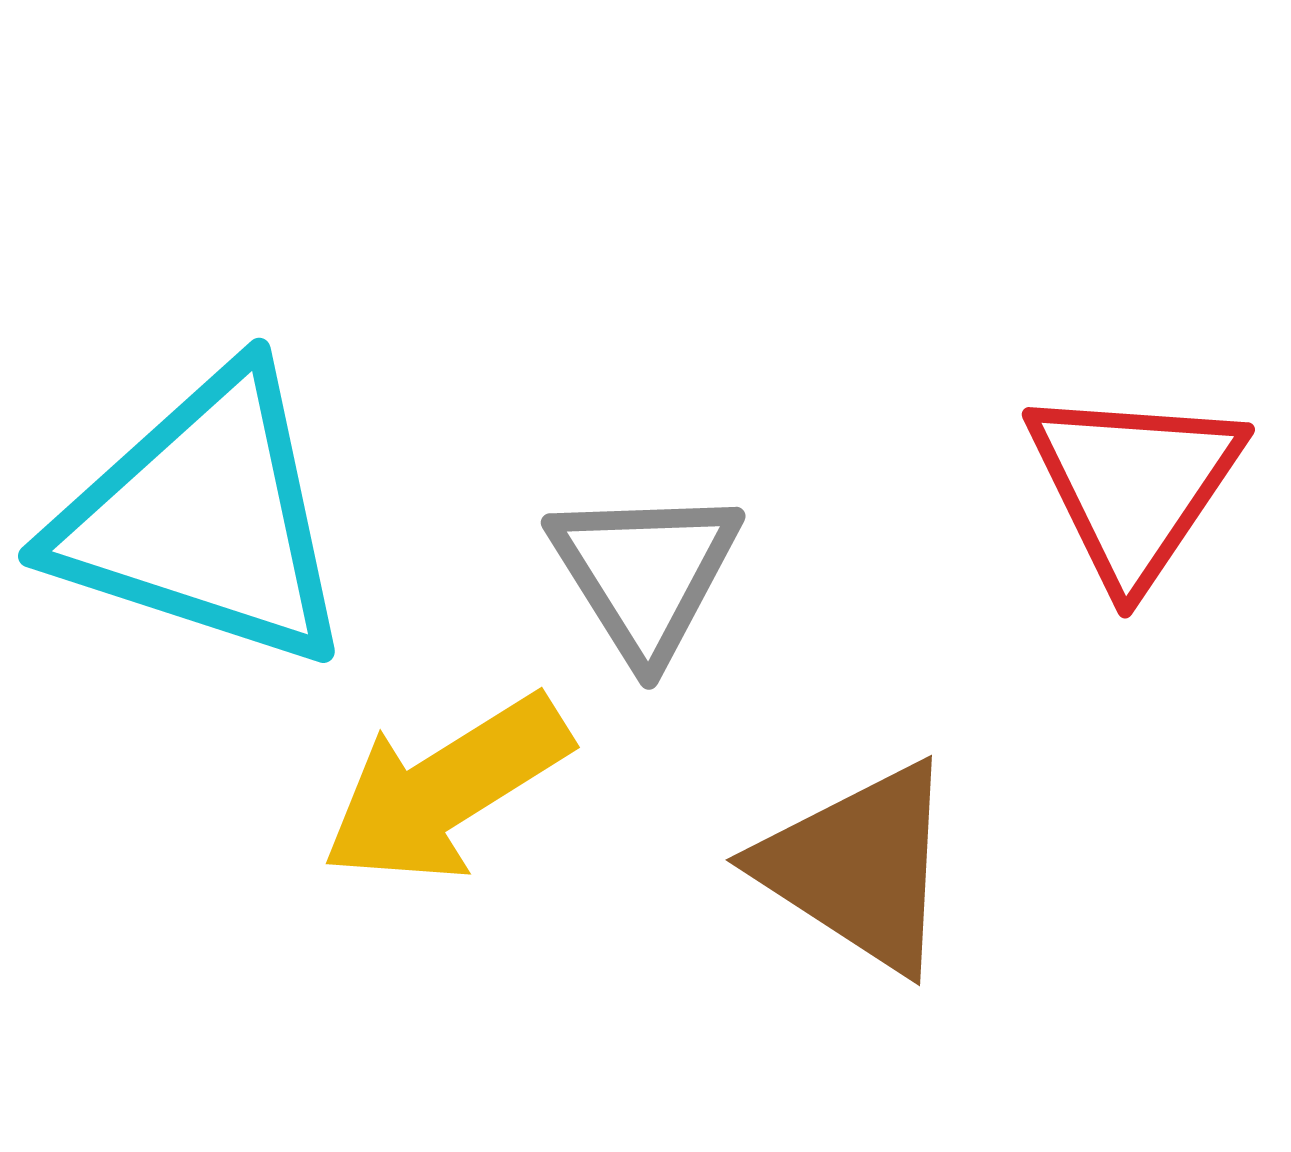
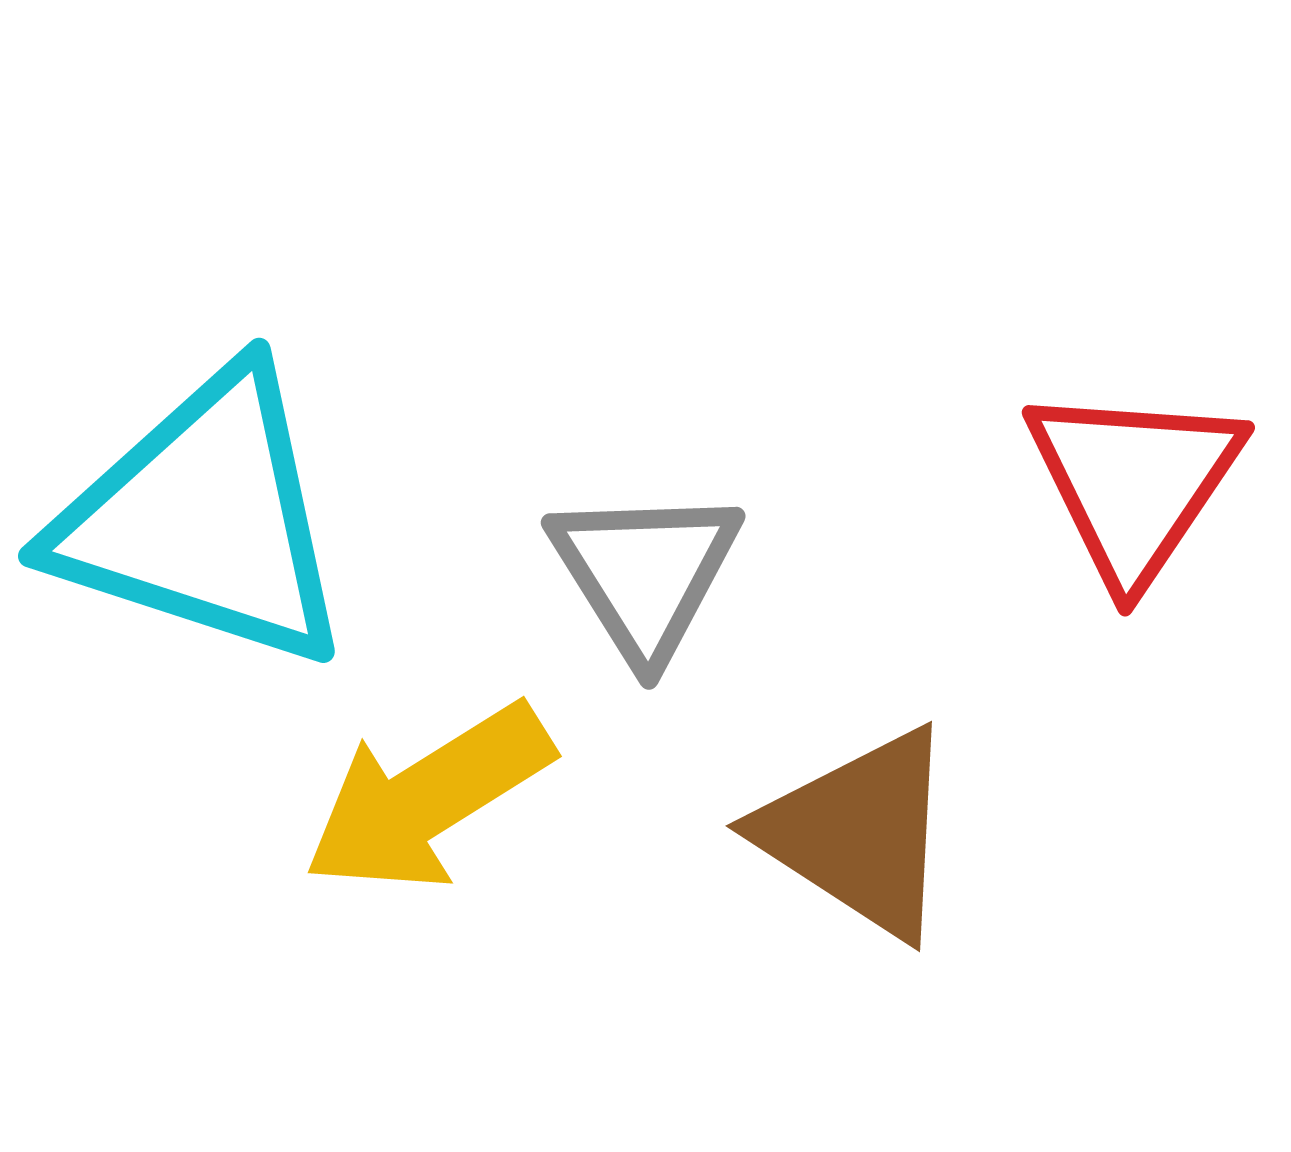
red triangle: moved 2 px up
yellow arrow: moved 18 px left, 9 px down
brown triangle: moved 34 px up
